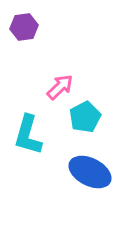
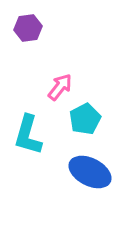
purple hexagon: moved 4 px right, 1 px down
pink arrow: rotated 8 degrees counterclockwise
cyan pentagon: moved 2 px down
